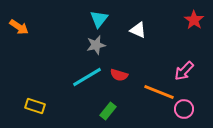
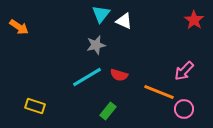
cyan triangle: moved 2 px right, 5 px up
white triangle: moved 14 px left, 9 px up
